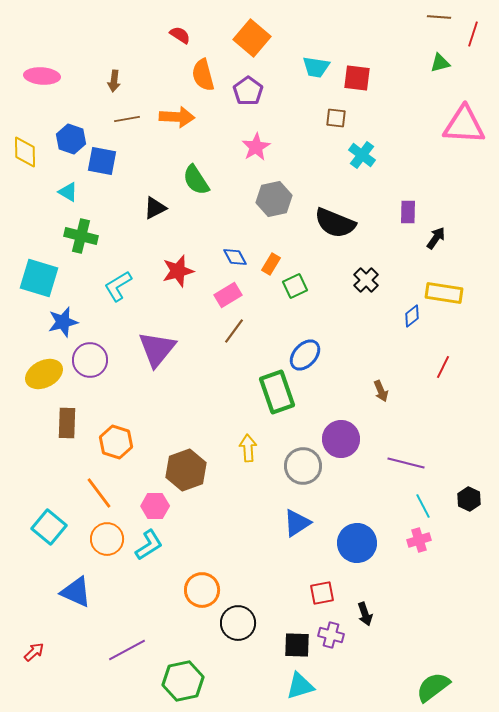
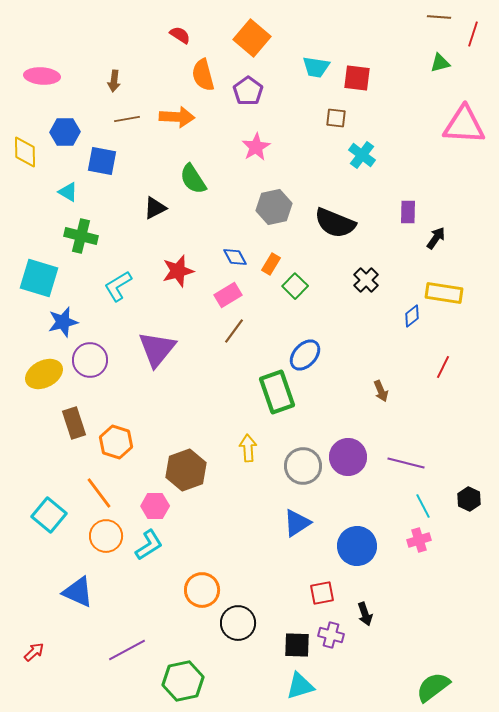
blue hexagon at (71, 139): moved 6 px left, 7 px up; rotated 20 degrees counterclockwise
green semicircle at (196, 180): moved 3 px left, 1 px up
gray hexagon at (274, 199): moved 8 px down
green square at (295, 286): rotated 20 degrees counterclockwise
brown rectangle at (67, 423): moved 7 px right; rotated 20 degrees counterclockwise
purple circle at (341, 439): moved 7 px right, 18 px down
cyan square at (49, 527): moved 12 px up
orange circle at (107, 539): moved 1 px left, 3 px up
blue circle at (357, 543): moved 3 px down
blue triangle at (76, 592): moved 2 px right
